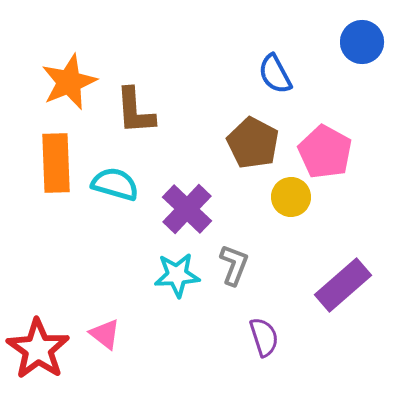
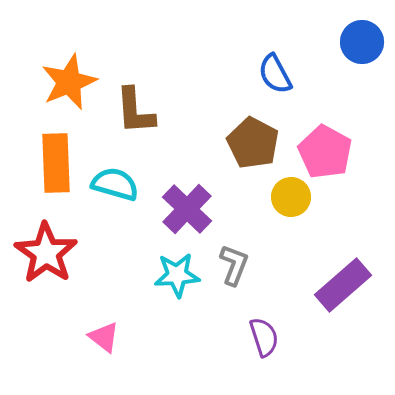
pink triangle: moved 1 px left, 3 px down
red star: moved 8 px right, 96 px up
